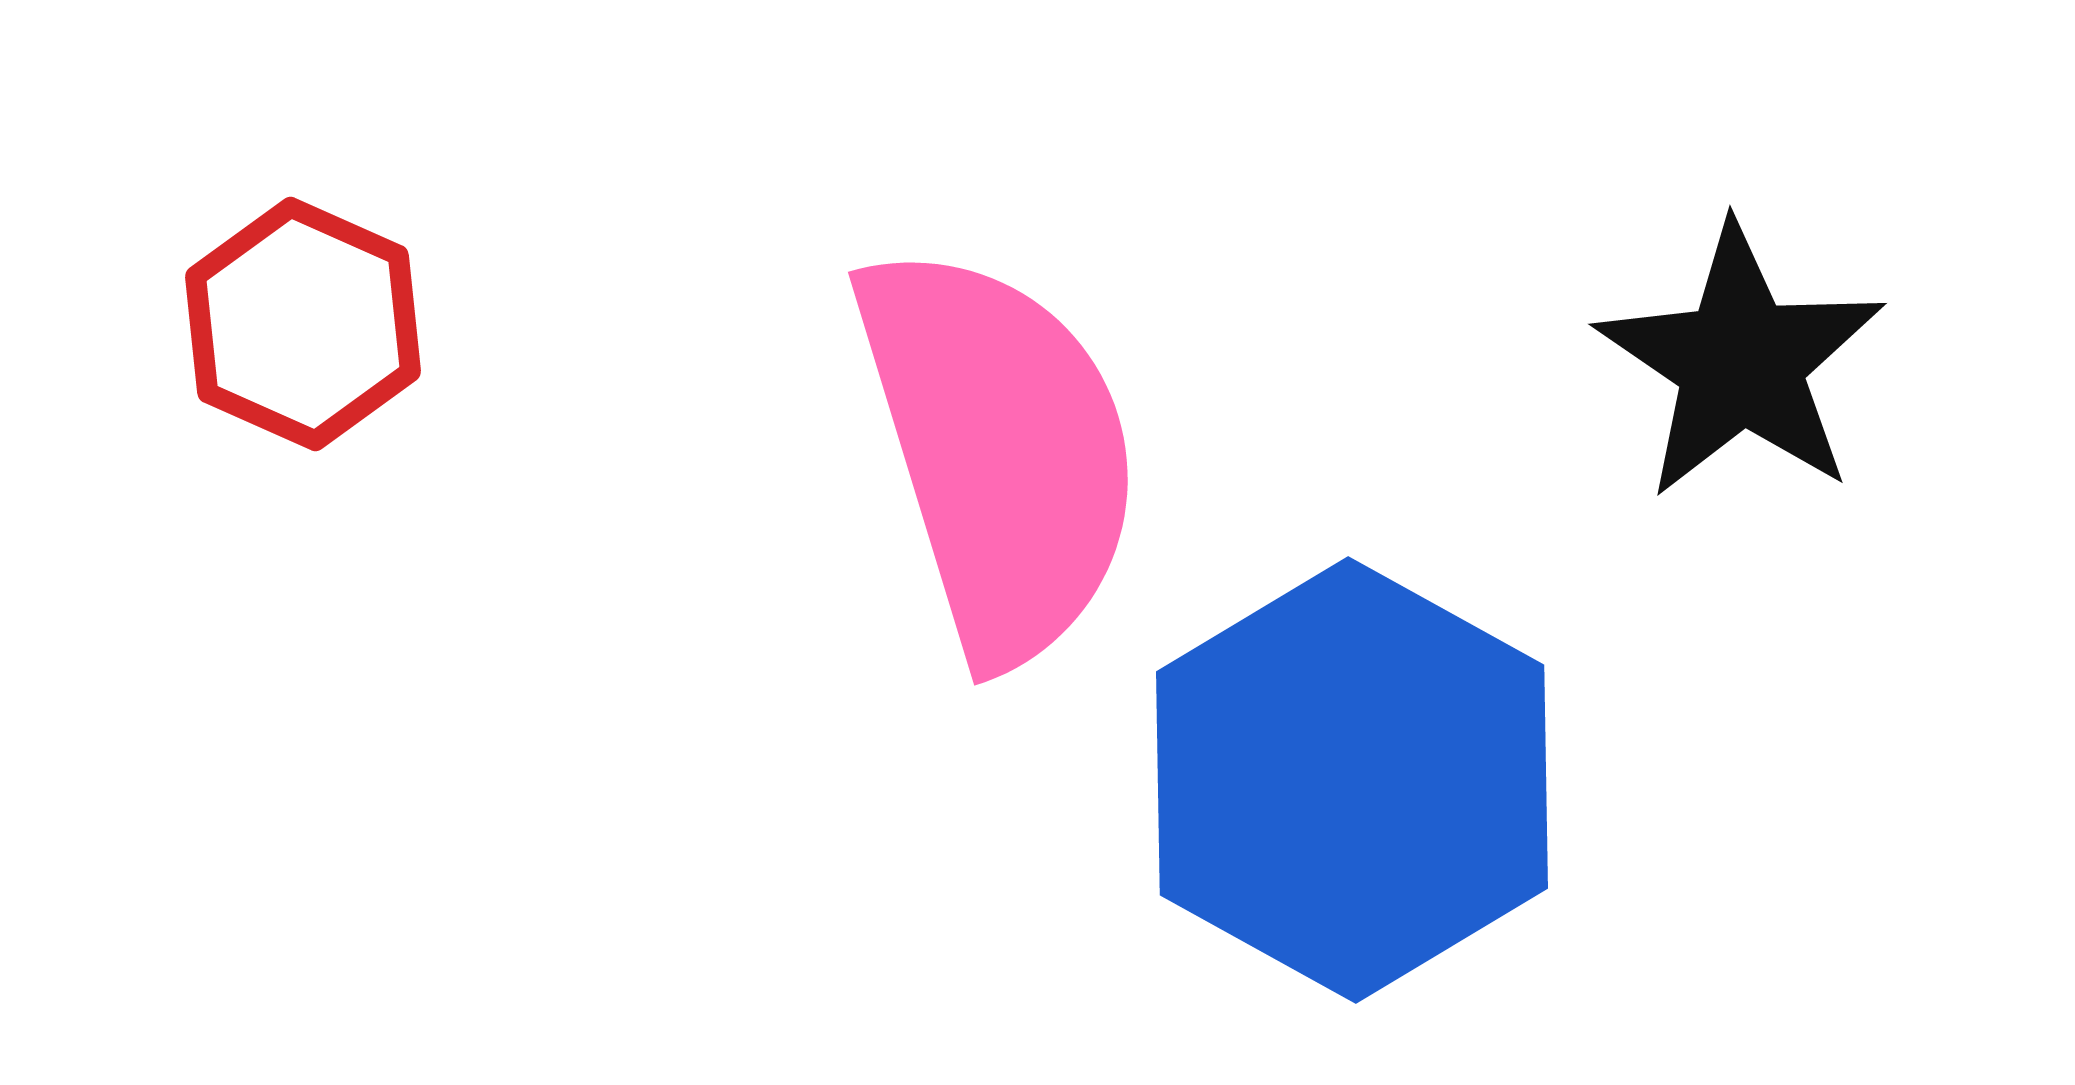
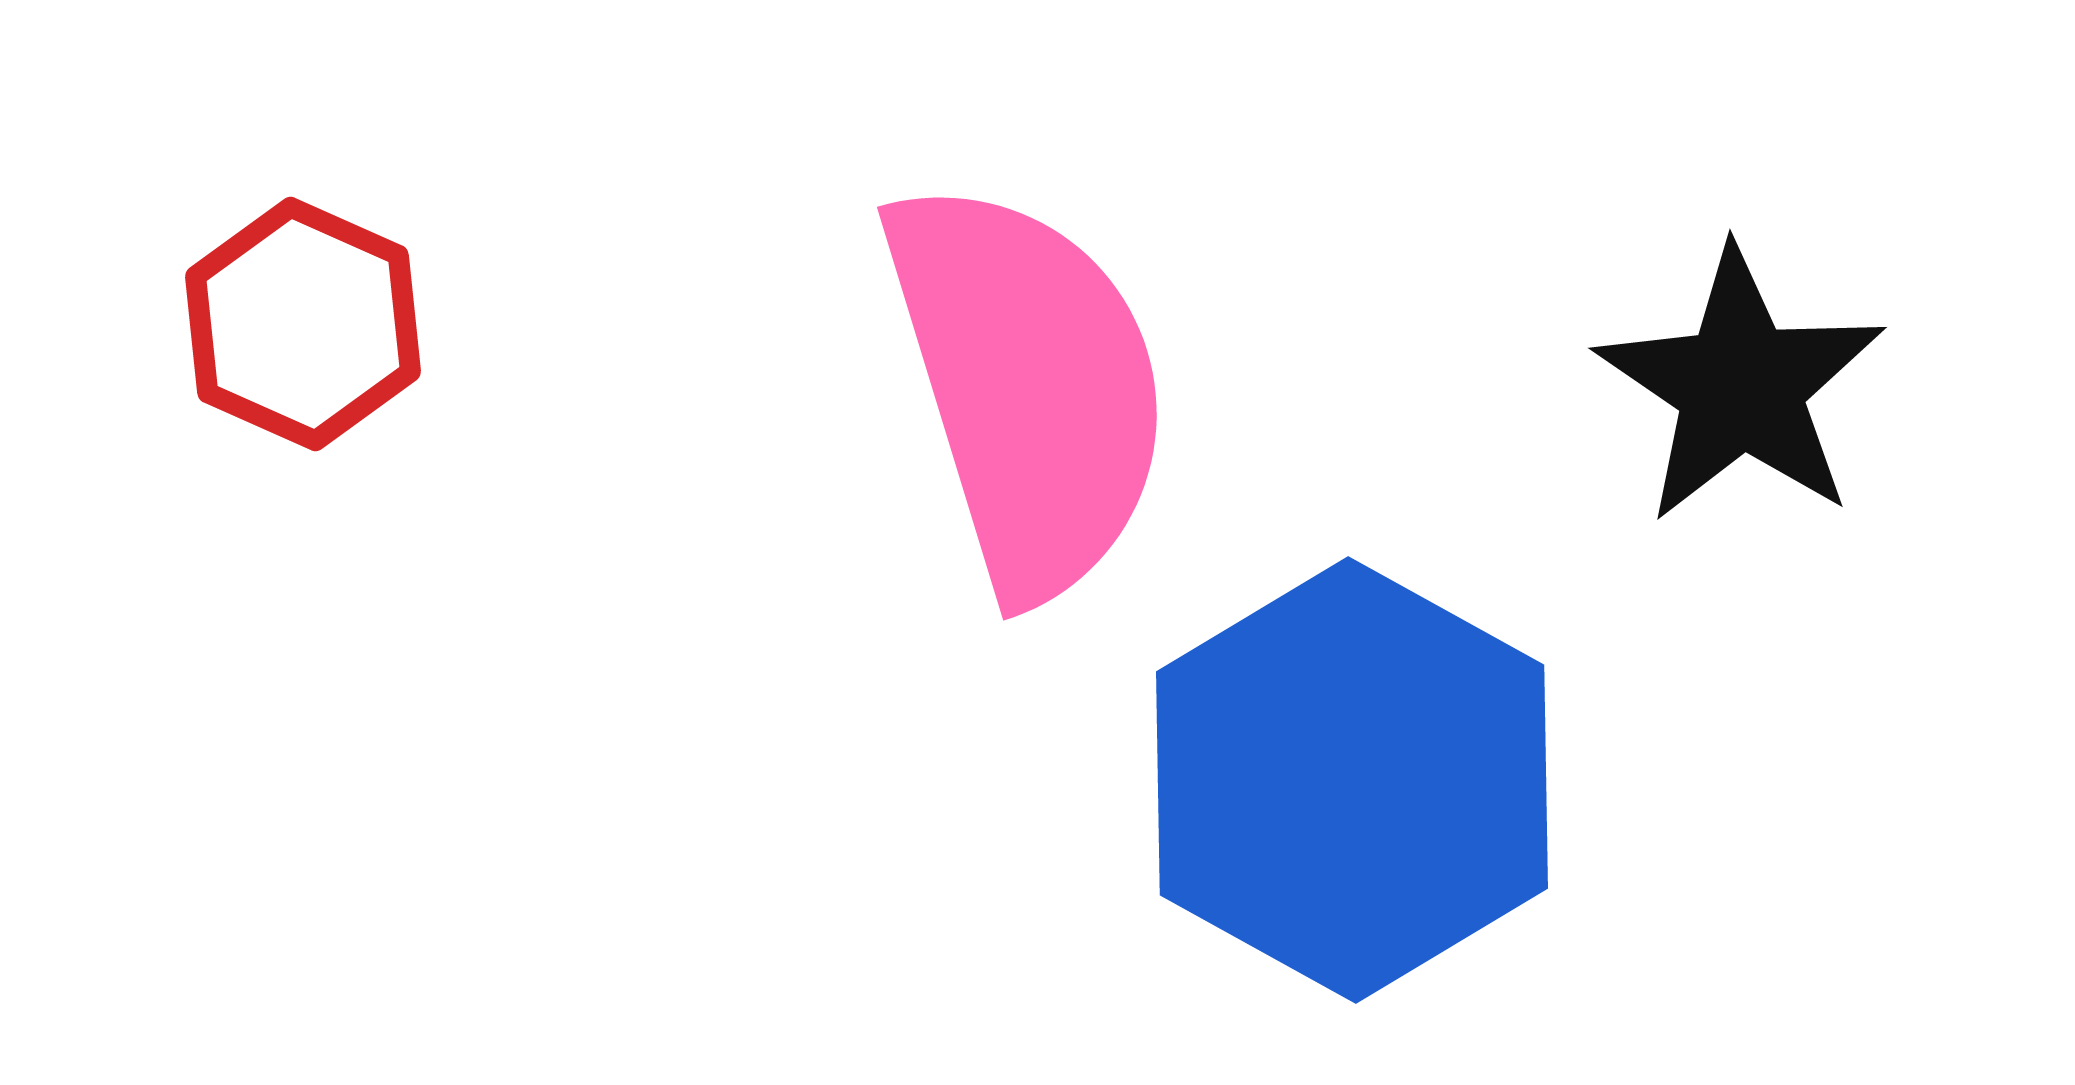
black star: moved 24 px down
pink semicircle: moved 29 px right, 65 px up
